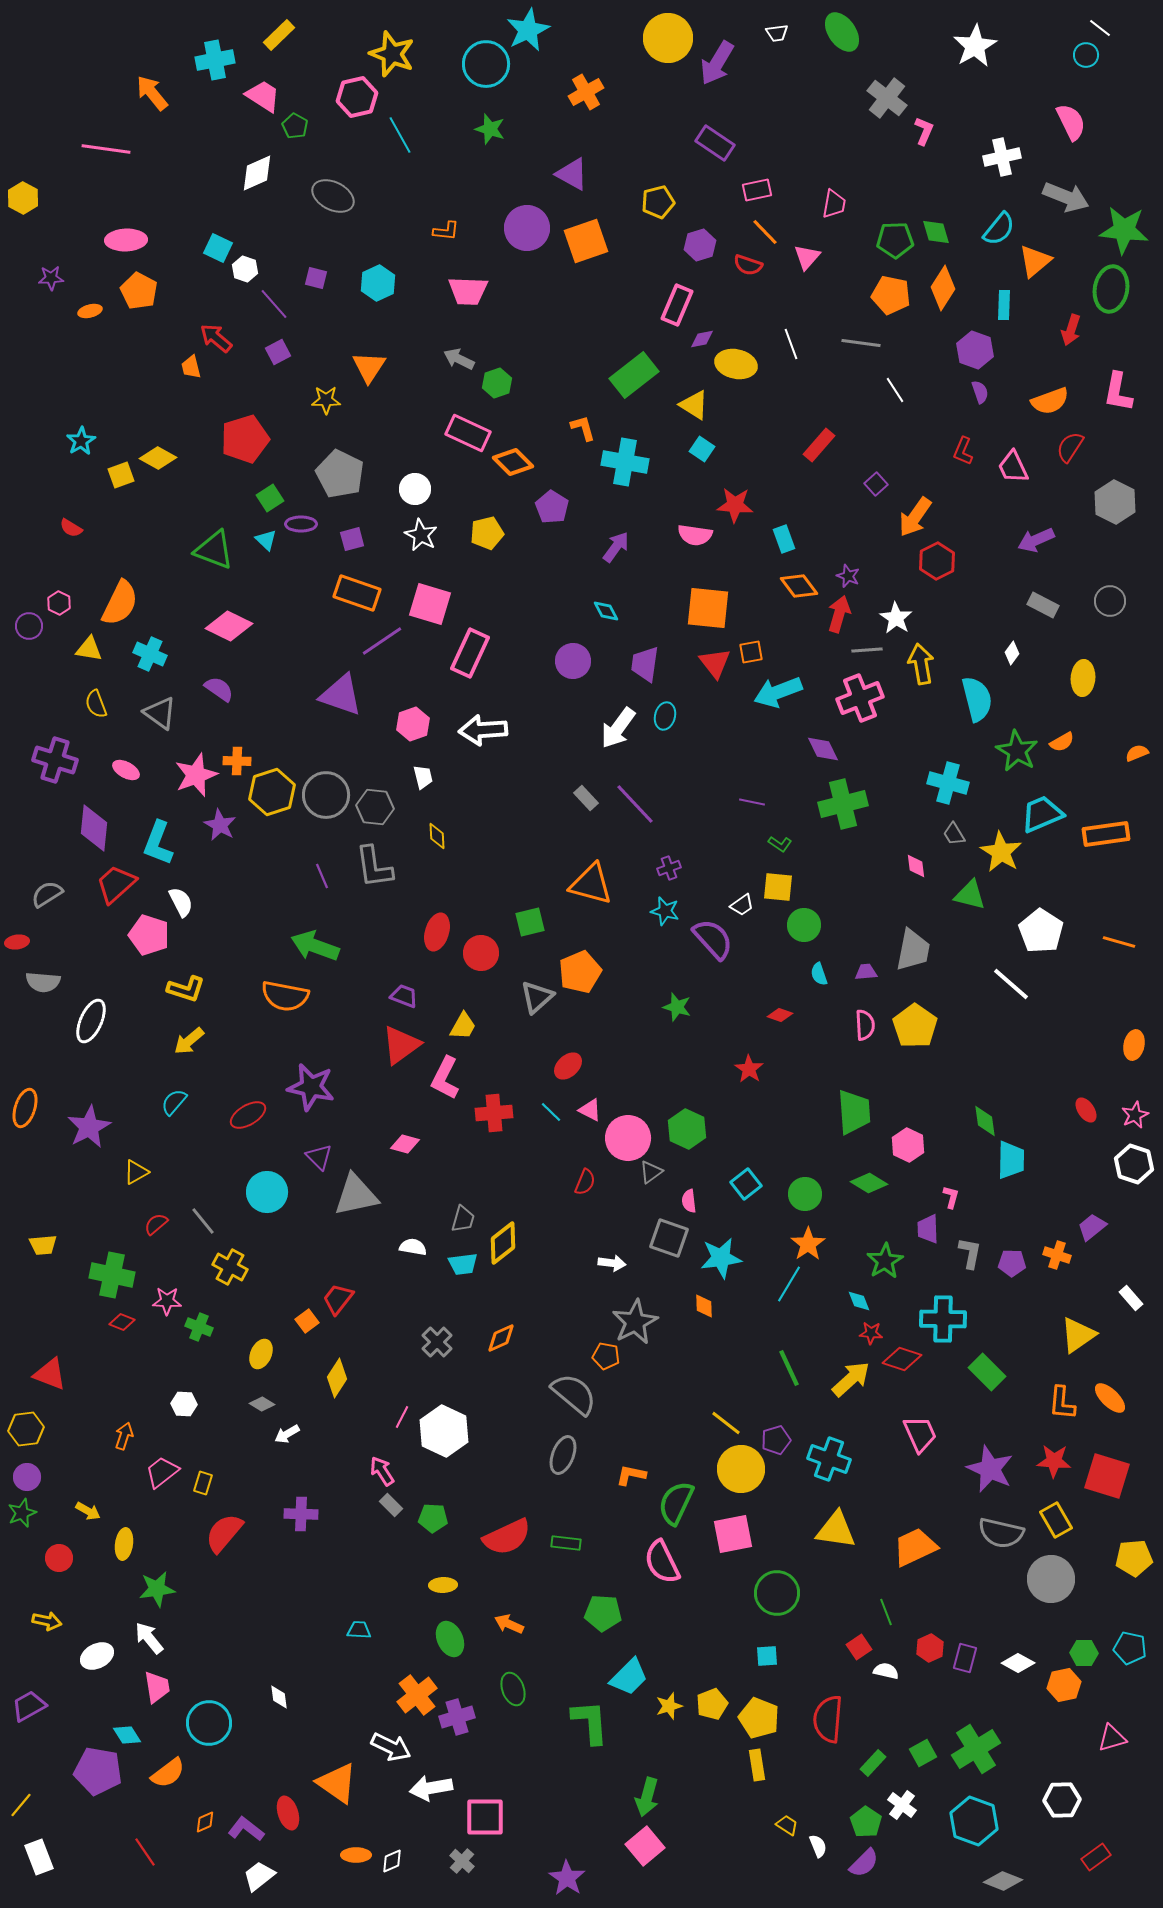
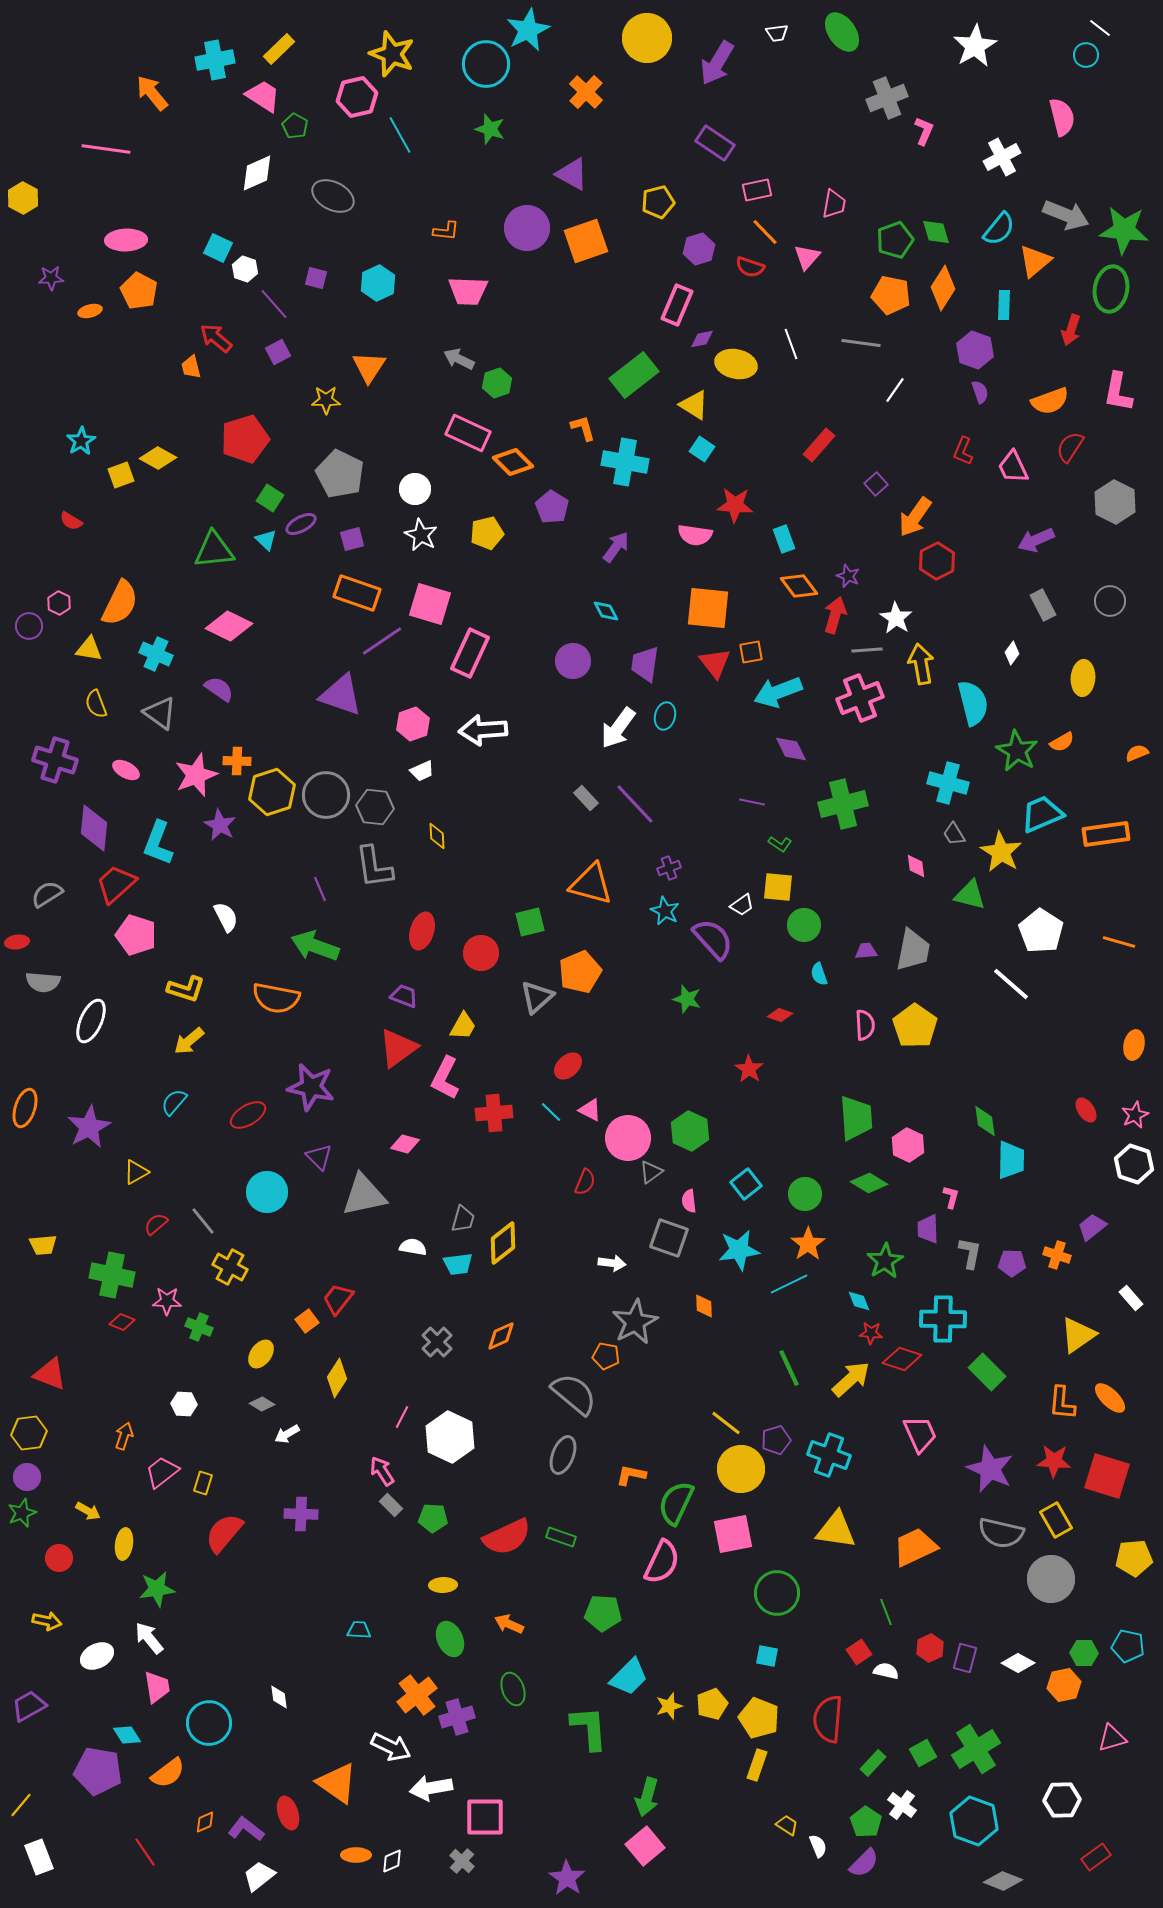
yellow rectangle at (279, 35): moved 14 px down
yellow circle at (668, 38): moved 21 px left
orange cross at (586, 92): rotated 16 degrees counterclockwise
gray cross at (887, 98): rotated 30 degrees clockwise
pink semicircle at (1071, 122): moved 9 px left, 5 px up; rotated 12 degrees clockwise
white cross at (1002, 157): rotated 15 degrees counterclockwise
gray arrow at (1066, 197): moved 18 px down
green pentagon at (895, 240): rotated 18 degrees counterclockwise
purple hexagon at (700, 245): moved 1 px left, 4 px down
red semicircle at (748, 265): moved 2 px right, 2 px down
white line at (895, 390): rotated 68 degrees clockwise
green square at (270, 498): rotated 24 degrees counterclockwise
purple ellipse at (301, 524): rotated 28 degrees counterclockwise
red semicircle at (71, 528): moved 7 px up
green triangle at (214, 550): rotated 27 degrees counterclockwise
gray rectangle at (1043, 605): rotated 36 degrees clockwise
red arrow at (839, 614): moved 4 px left, 1 px down
cyan cross at (150, 654): moved 6 px right
cyan semicircle at (977, 699): moved 4 px left, 4 px down
purple diamond at (823, 749): moved 32 px left
white trapezoid at (423, 777): moved 1 px left, 6 px up; rotated 80 degrees clockwise
purple line at (322, 876): moved 2 px left, 13 px down
white semicircle at (181, 902): moved 45 px right, 15 px down
cyan star at (665, 911): rotated 12 degrees clockwise
red ellipse at (437, 932): moved 15 px left, 1 px up
pink pentagon at (149, 935): moved 13 px left
purple trapezoid at (866, 972): moved 21 px up
orange semicircle at (285, 996): moved 9 px left, 2 px down
green star at (677, 1007): moved 10 px right, 8 px up
red triangle at (401, 1045): moved 3 px left, 3 px down
green trapezoid at (854, 1112): moved 2 px right, 6 px down
green hexagon at (687, 1129): moved 3 px right, 2 px down
gray triangle at (356, 1195): moved 8 px right
cyan star at (721, 1258): moved 18 px right, 8 px up
cyan trapezoid at (463, 1264): moved 5 px left
cyan line at (789, 1284): rotated 33 degrees clockwise
orange diamond at (501, 1338): moved 2 px up
yellow ellipse at (261, 1354): rotated 12 degrees clockwise
yellow hexagon at (26, 1429): moved 3 px right, 4 px down
white hexagon at (444, 1431): moved 6 px right, 6 px down
cyan cross at (829, 1459): moved 4 px up
green rectangle at (566, 1543): moved 5 px left, 6 px up; rotated 12 degrees clockwise
pink semicircle at (662, 1562): rotated 129 degrees counterclockwise
red square at (859, 1647): moved 5 px down
cyan pentagon at (1130, 1648): moved 2 px left, 2 px up
cyan square at (767, 1656): rotated 15 degrees clockwise
green L-shape at (590, 1722): moved 1 px left, 6 px down
yellow rectangle at (757, 1765): rotated 28 degrees clockwise
